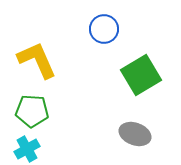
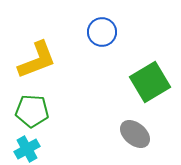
blue circle: moved 2 px left, 3 px down
yellow L-shape: rotated 93 degrees clockwise
green square: moved 9 px right, 7 px down
gray ellipse: rotated 20 degrees clockwise
